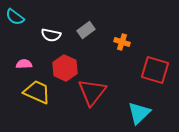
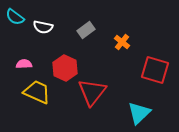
white semicircle: moved 8 px left, 8 px up
orange cross: rotated 21 degrees clockwise
